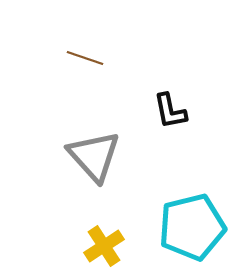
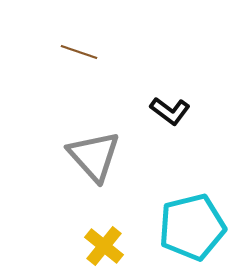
brown line: moved 6 px left, 6 px up
black L-shape: rotated 42 degrees counterclockwise
yellow cross: rotated 18 degrees counterclockwise
